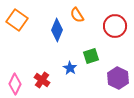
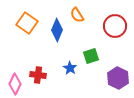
orange square: moved 10 px right, 3 px down
red cross: moved 4 px left, 5 px up; rotated 28 degrees counterclockwise
